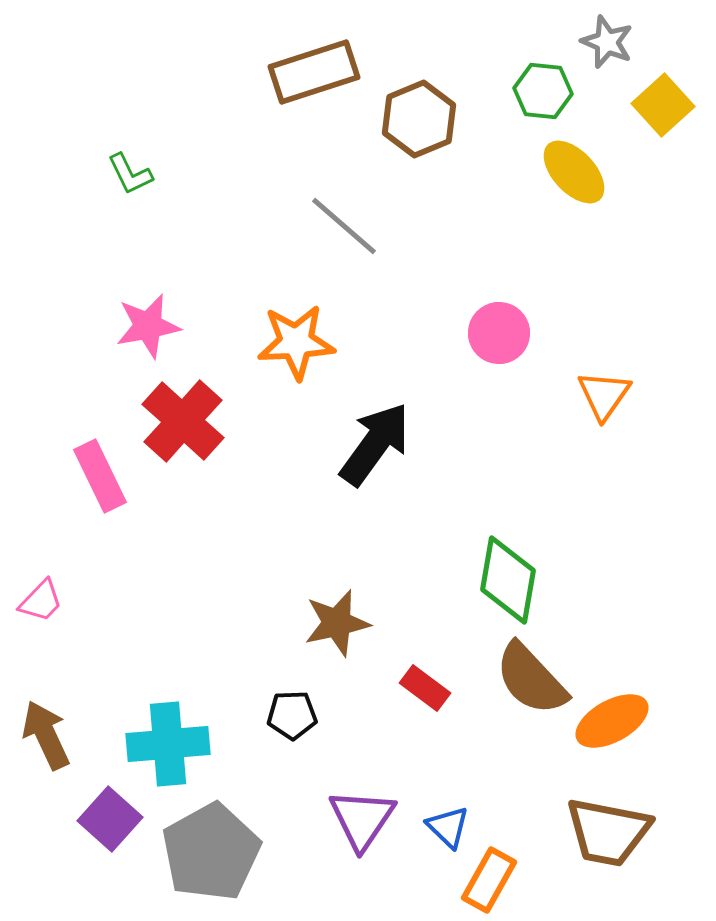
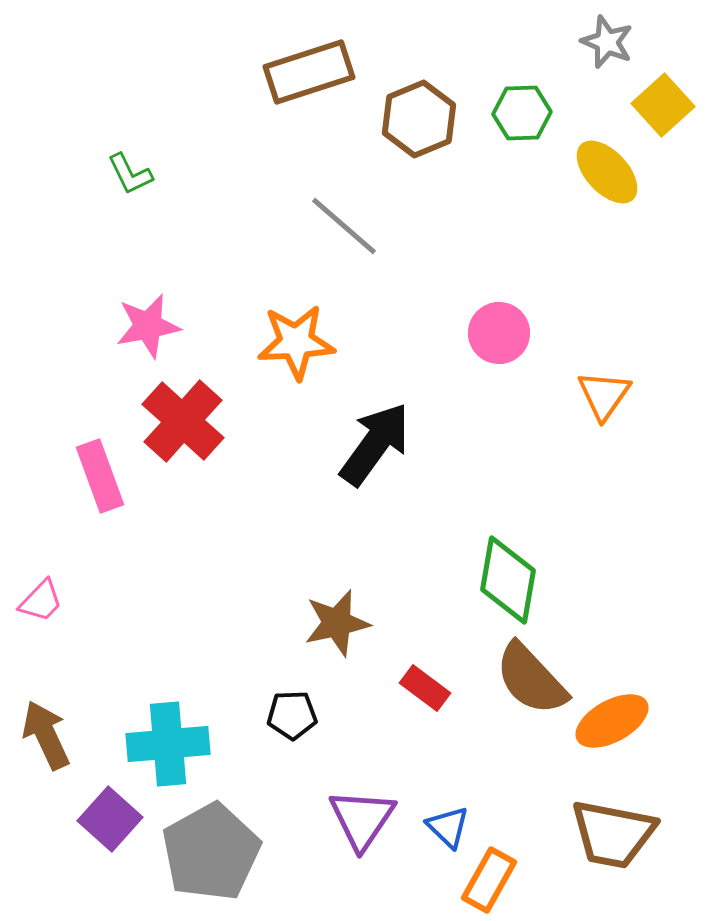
brown rectangle: moved 5 px left
green hexagon: moved 21 px left, 22 px down; rotated 8 degrees counterclockwise
yellow ellipse: moved 33 px right
pink rectangle: rotated 6 degrees clockwise
brown trapezoid: moved 5 px right, 2 px down
